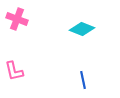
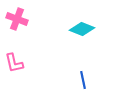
pink L-shape: moved 8 px up
